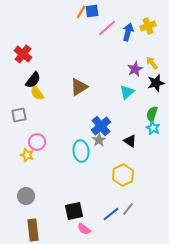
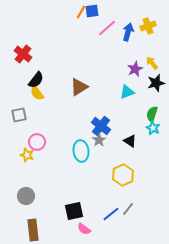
black semicircle: moved 3 px right
cyan triangle: rotated 21 degrees clockwise
blue cross: rotated 12 degrees counterclockwise
